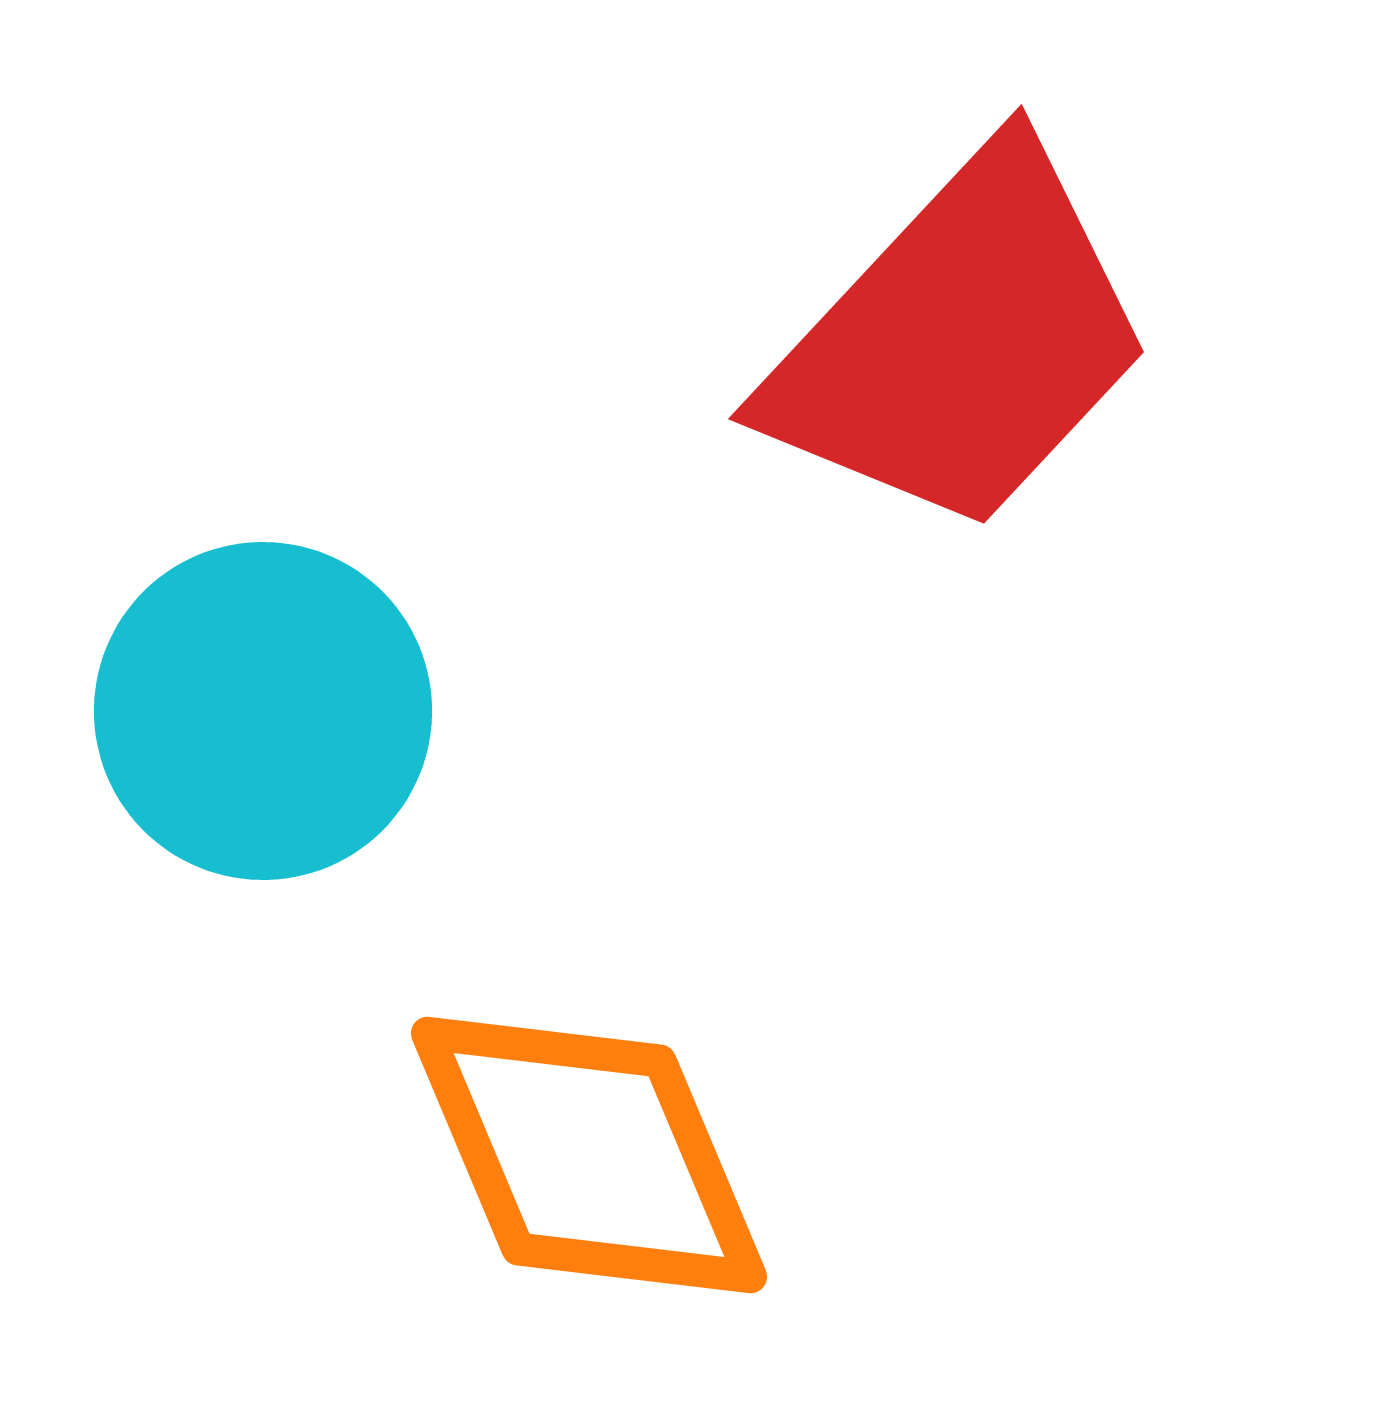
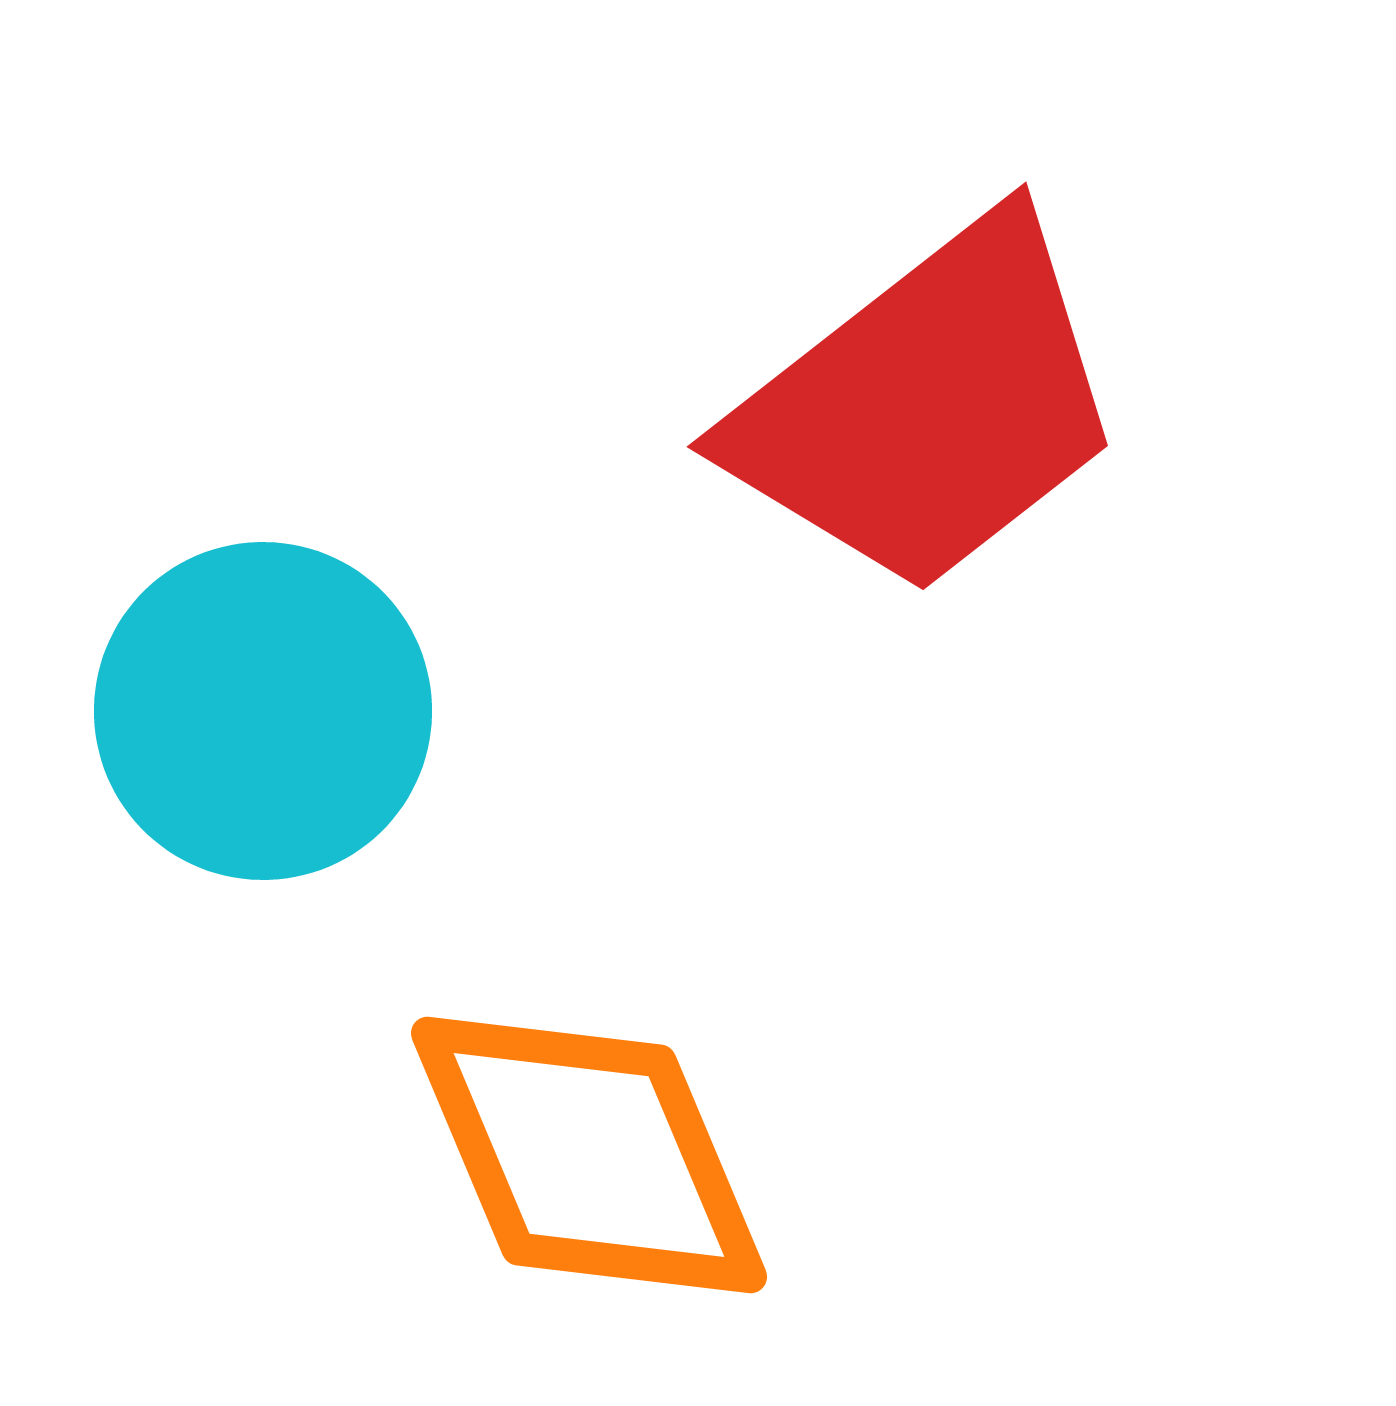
red trapezoid: moved 32 px left, 65 px down; rotated 9 degrees clockwise
